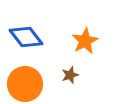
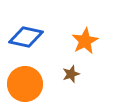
blue diamond: rotated 40 degrees counterclockwise
brown star: moved 1 px right, 1 px up
